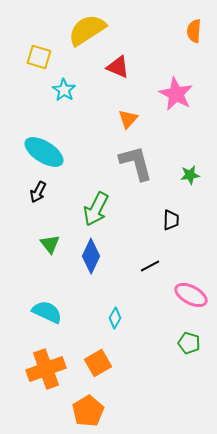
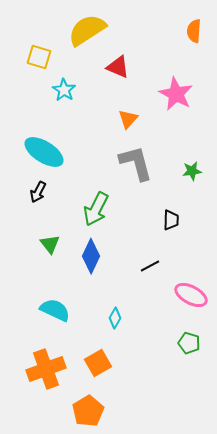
green star: moved 2 px right, 4 px up
cyan semicircle: moved 8 px right, 2 px up
